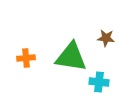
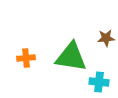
brown star: rotated 12 degrees counterclockwise
